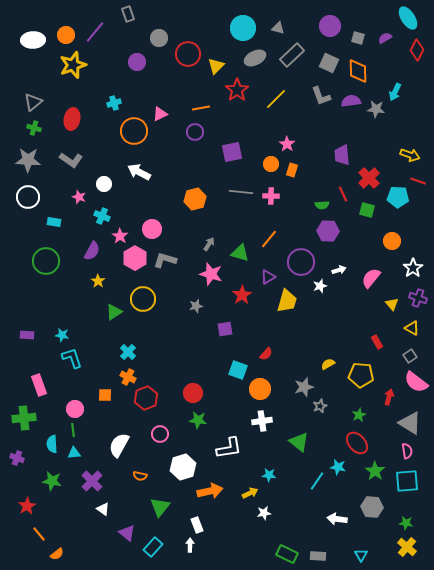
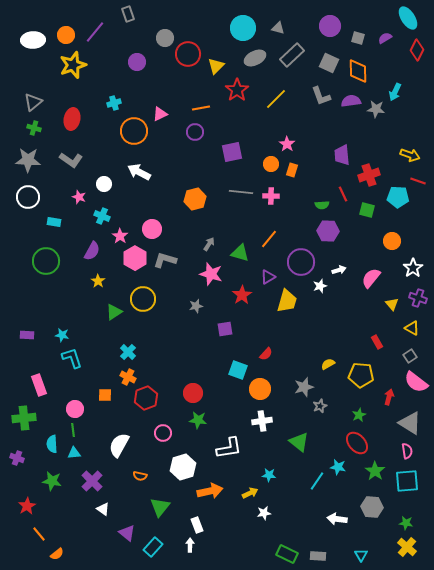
gray circle at (159, 38): moved 6 px right
red cross at (369, 178): moved 3 px up; rotated 25 degrees clockwise
pink circle at (160, 434): moved 3 px right, 1 px up
